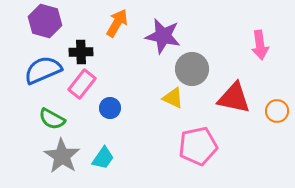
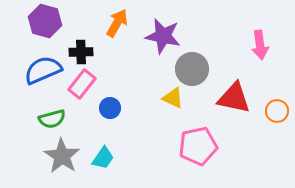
green semicircle: rotated 44 degrees counterclockwise
